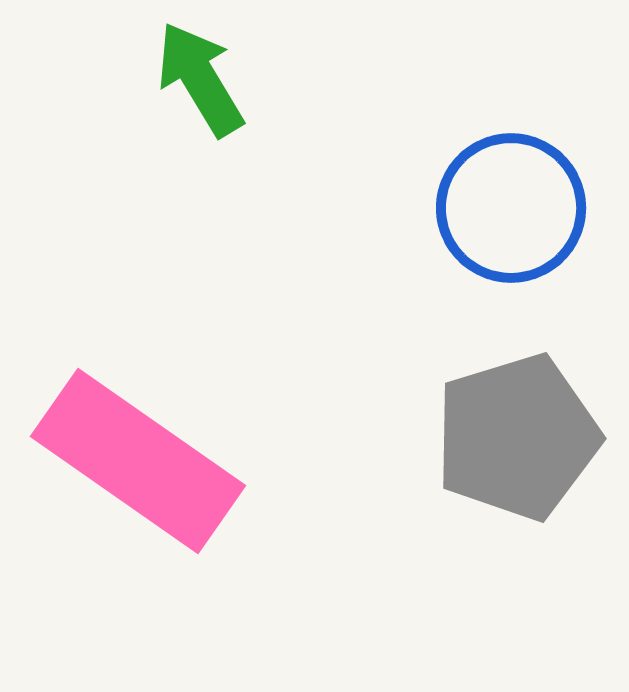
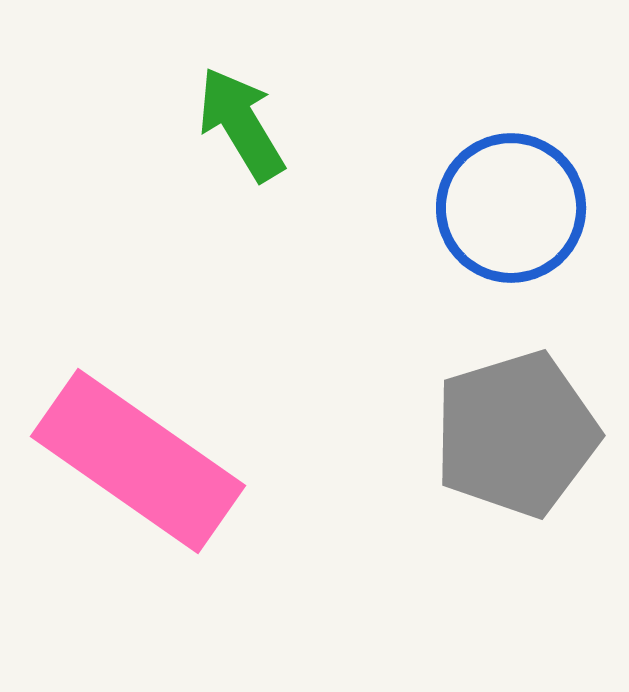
green arrow: moved 41 px right, 45 px down
gray pentagon: moved 1 px left, 3 px up
